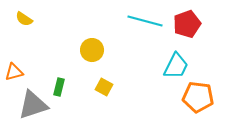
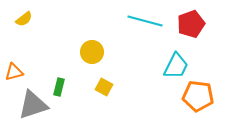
yellow semicircle: rotated 72 degrees counterclockwise
red pentagon: moved 4 px right
yellow circle: moved 2 px down
orange pentagon: moved 1 px up
